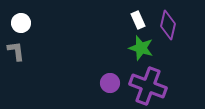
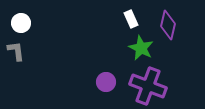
white rectangle: moved 7 px left, 1 px up
green star: rotated 10 degrees clockwise
purple circle: moved 4 px left, 1 px up
